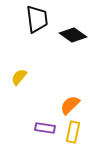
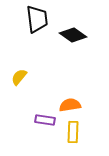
orange semicircle: rotated 35 degrees clockwise
purple rectangle: moved 8 px up
yellow rectangle: rotated 10 degrees counterclockwise
